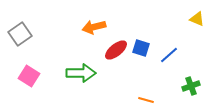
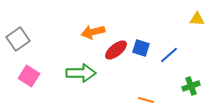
yellow triangle: rotated 21 degrees counterclockwise
orange arrow: moved 1 px left, 5 px down
gray square: moved 2 px left, 5 px down
